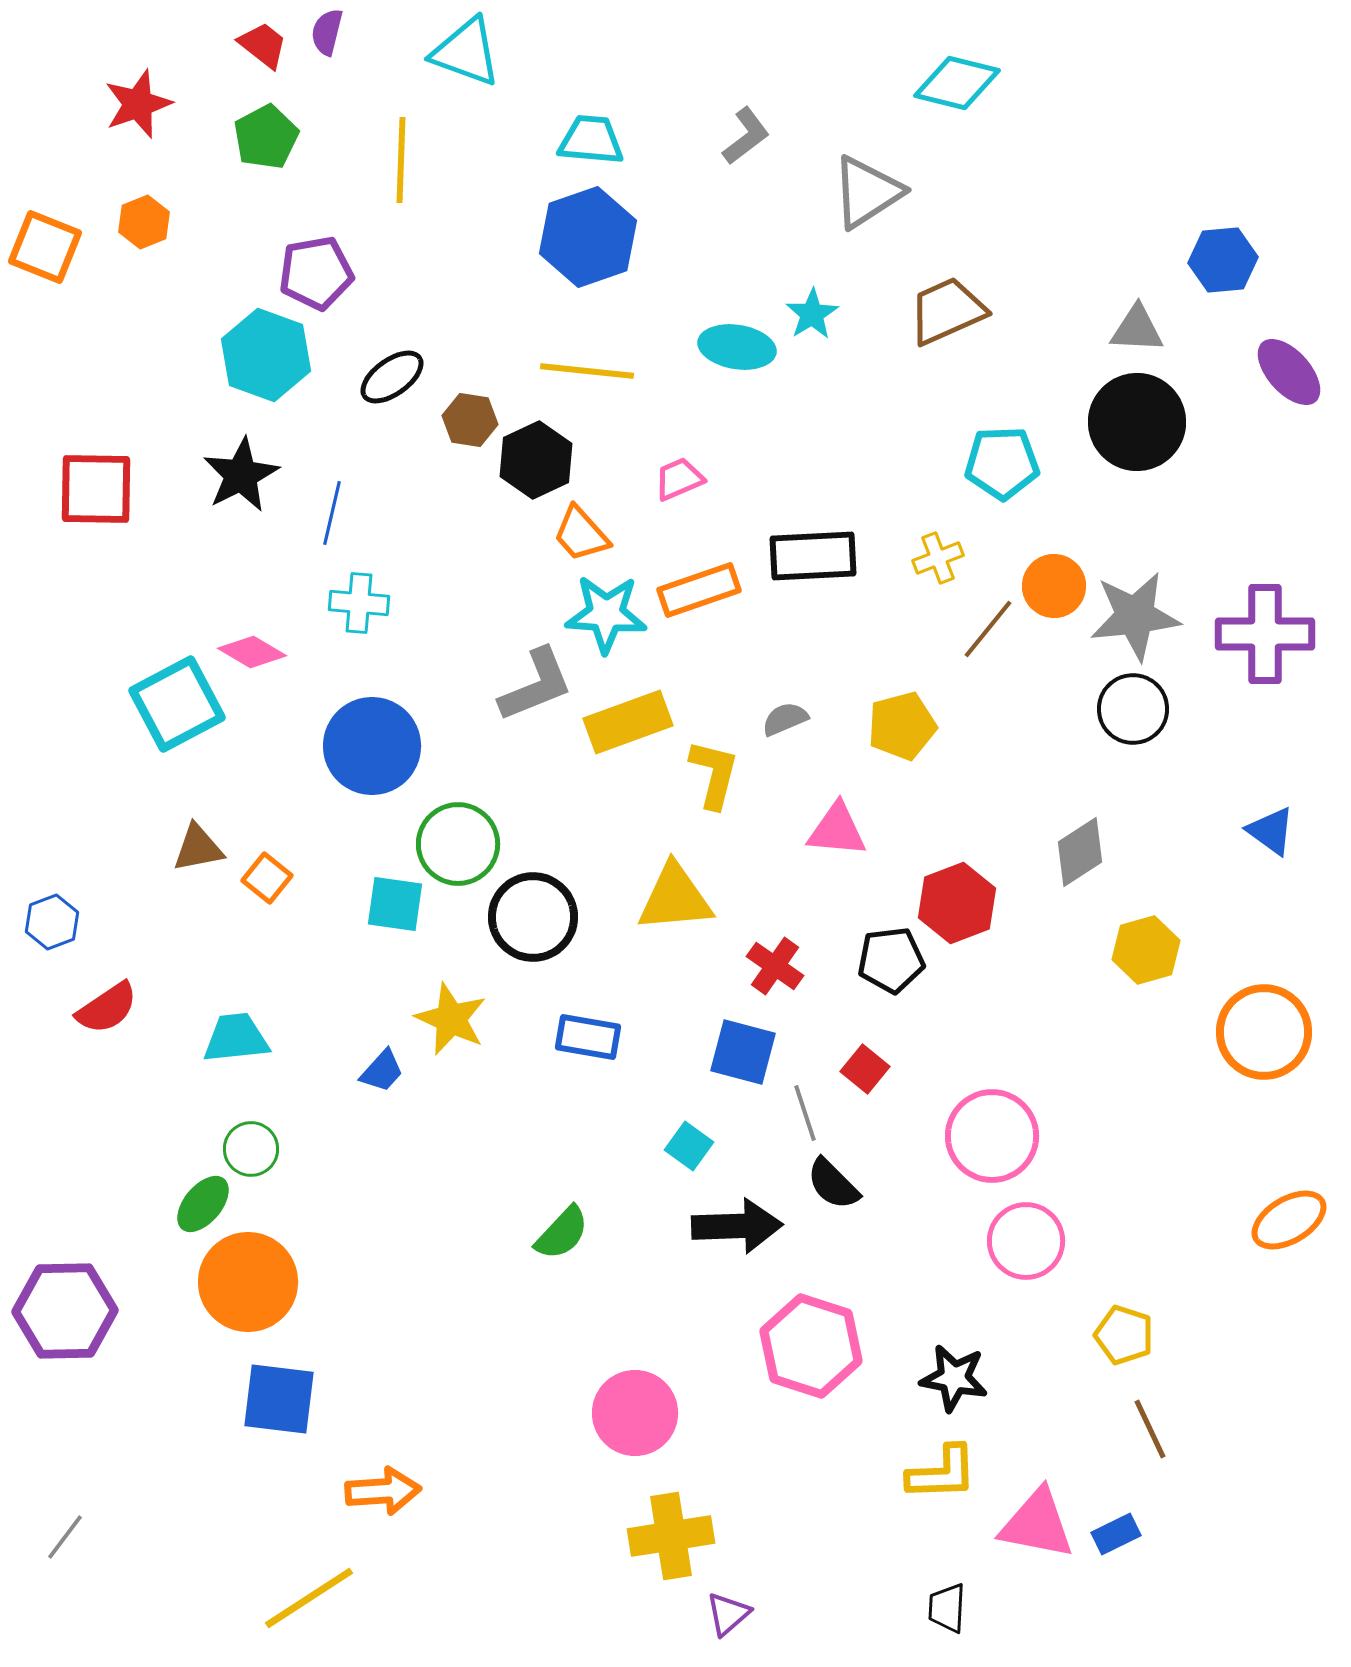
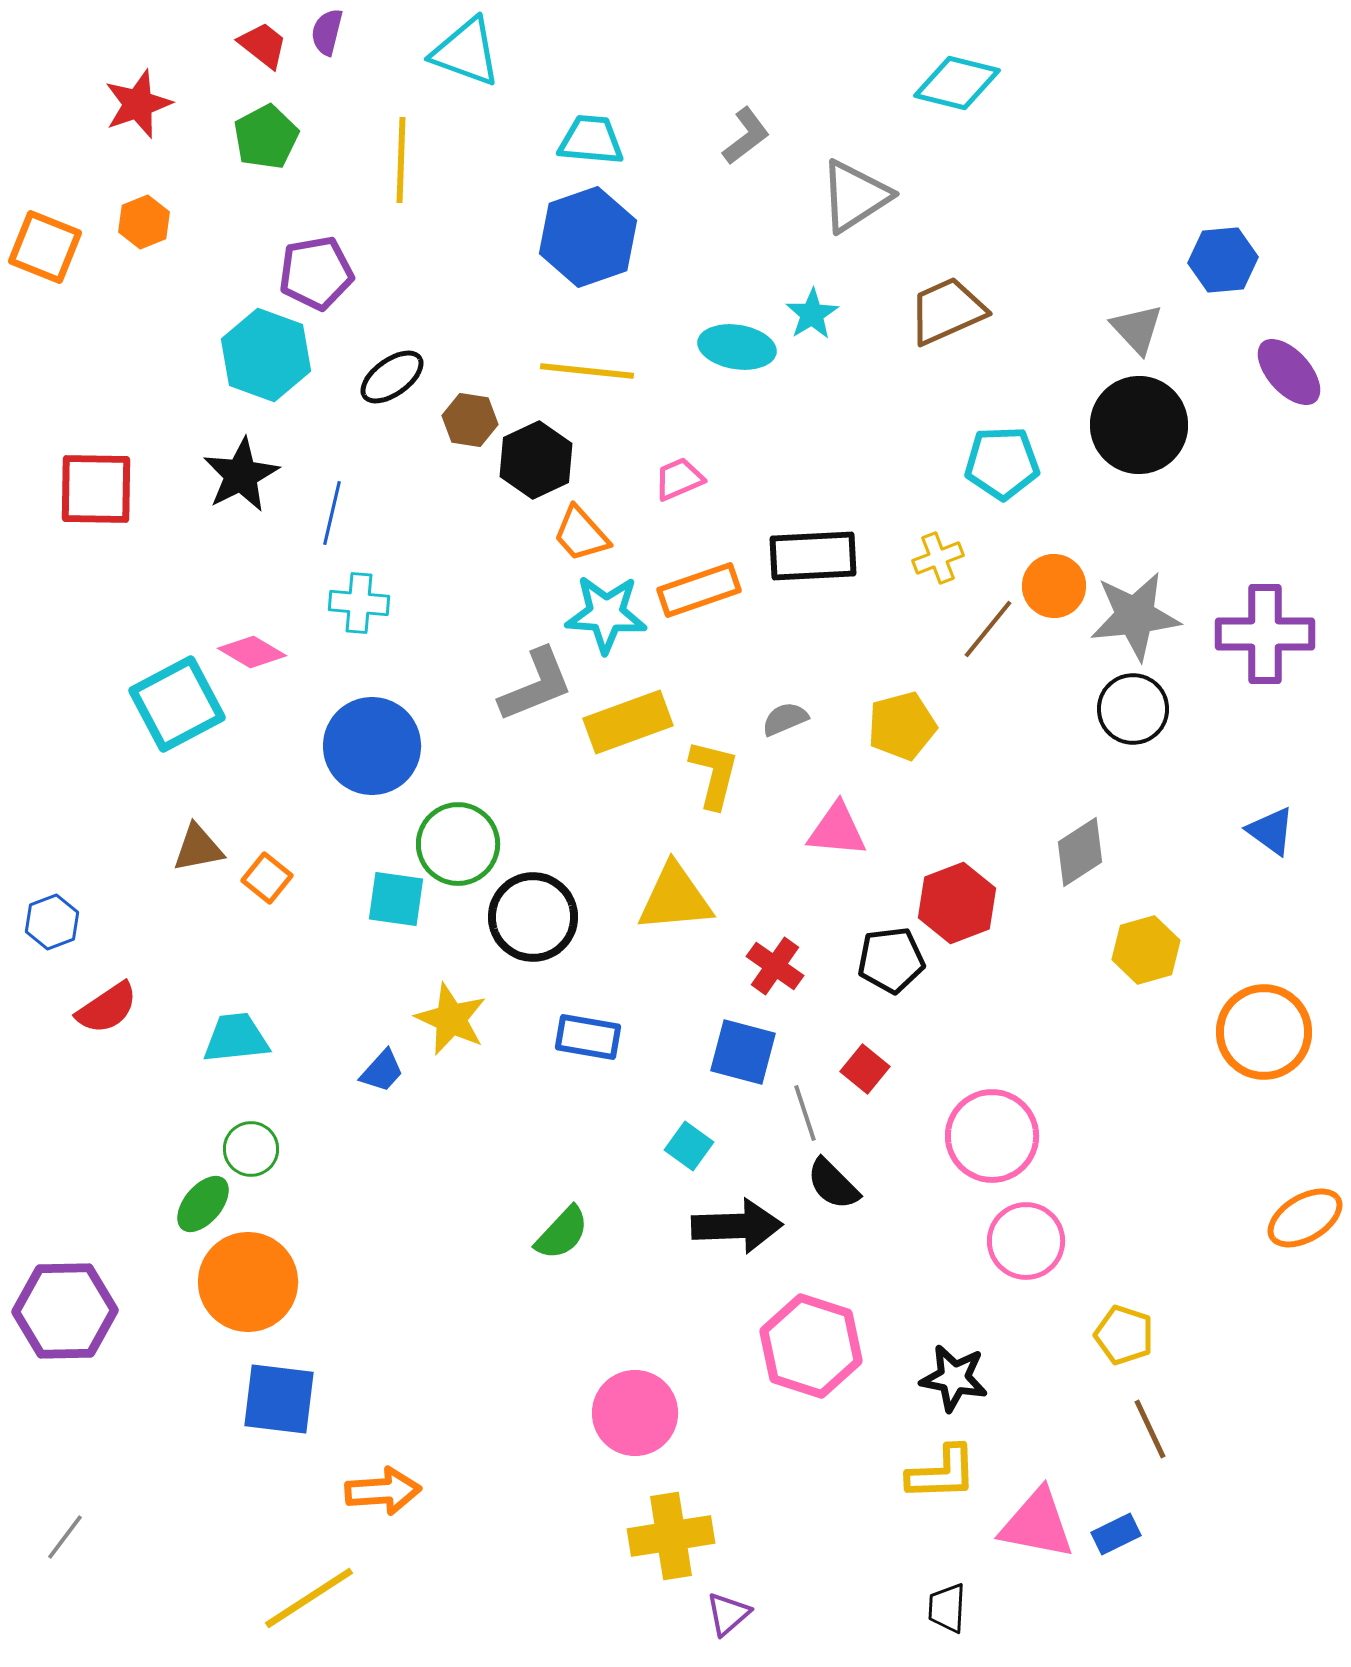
gray triangle at (867, 192): moved 12 px left, 4 px down
gray triangle at (1137, 329): rotated 44 degrees clockwise
black circle at (1137, 422): moved 2 px right, 3 px down
cyan square at (395, 904): moved 1 px right, 5 px up
orange ellipse at (1289, 1220): moved 16 px right, 2 px up
